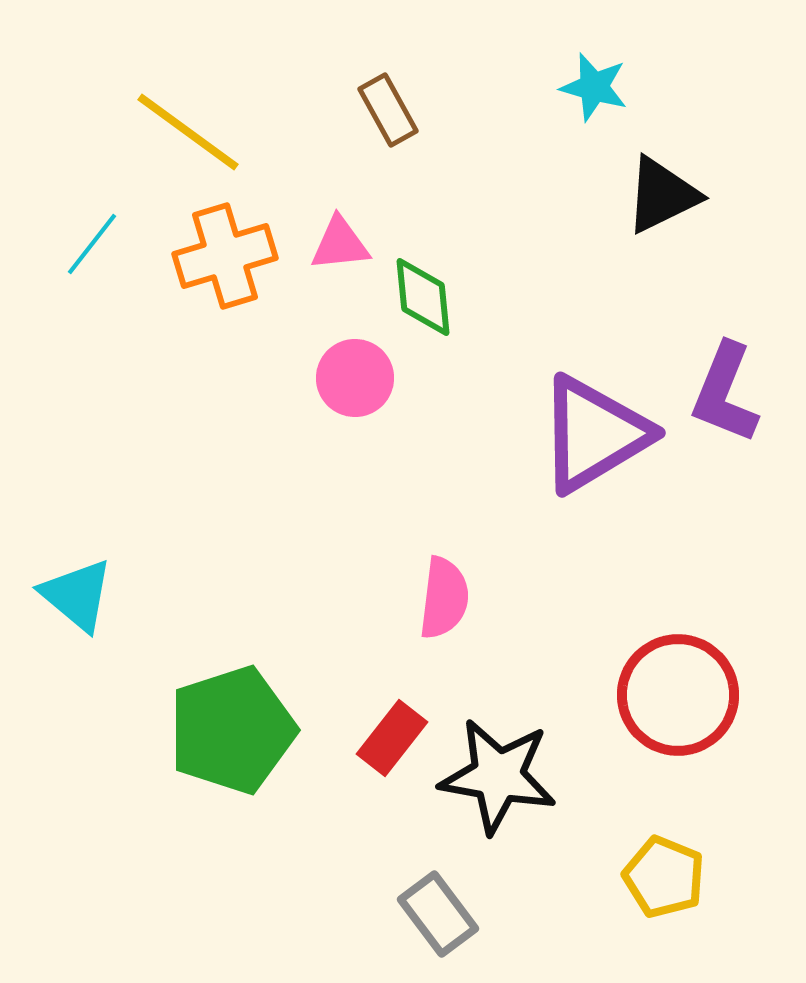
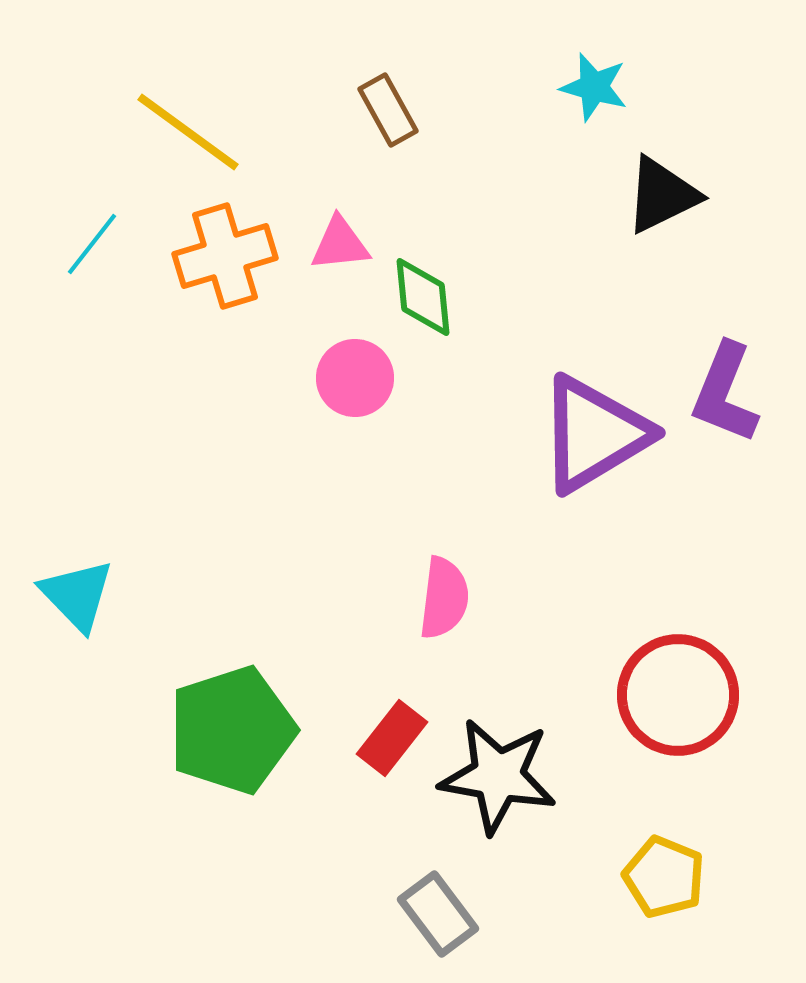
cyan triangle: rotated 6 degrees clockwise
